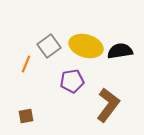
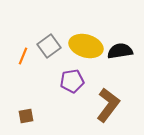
orange line: moved 3 px left, 8 px up
